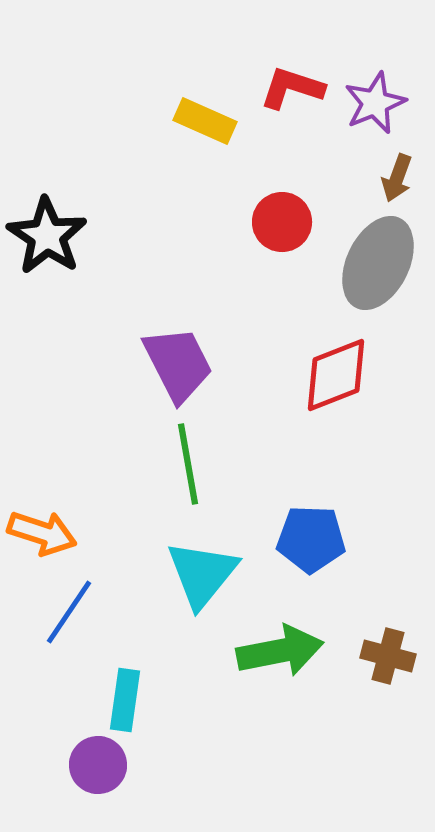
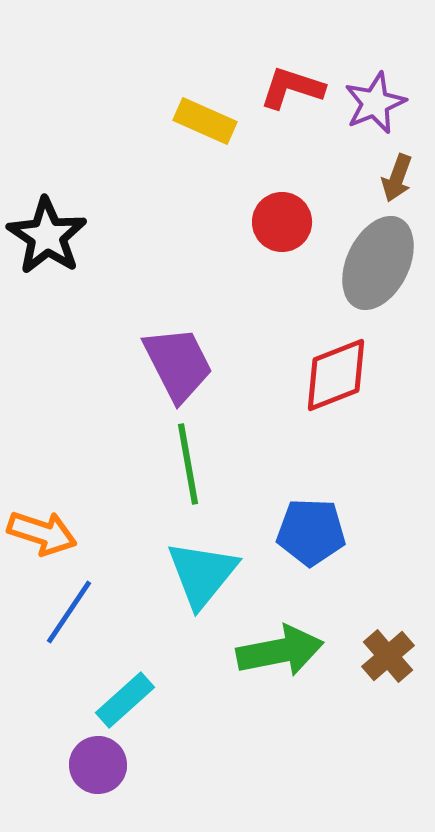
blue pentagon: moved 7 px up
brown cross: rotated 34 degrees clockwise
cyan rectangle: rotated 40 degrees clockwise
